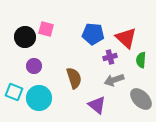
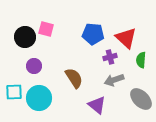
brown semicircle: rotated 15 degrees counterclockwise
cyan square: rotated 24 degrees counterclockwise
